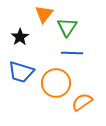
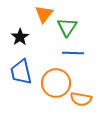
blue line: moved 1 px right
blue trapezoid: rotated 60 degrees clockwise
orange semicircle: moved 1 px left, 3 px up; rotated 135 degrees counterclockwise
